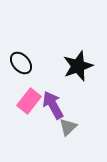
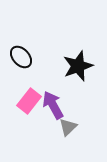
black ellipse: moved 6 px up
